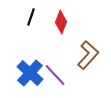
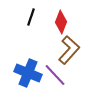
brown L-shape: moved 19 px left, 5 px up
blue cross: moved 2 px left; rotated 20 degrees counterclockwise
